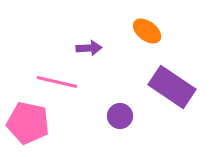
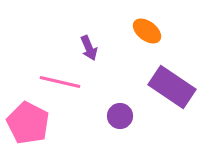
purple arrow: rotated 70 degrees clockwise
pink line: moved 3 px right
pink pentagon: rotated 15 degrees clockwise
